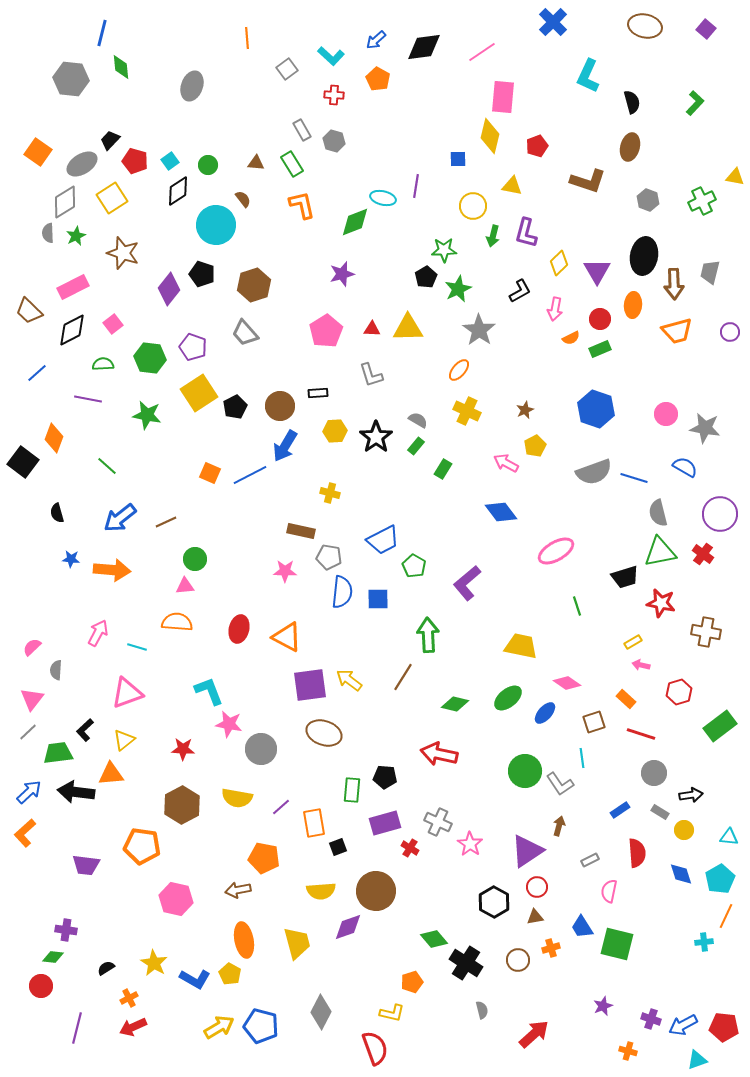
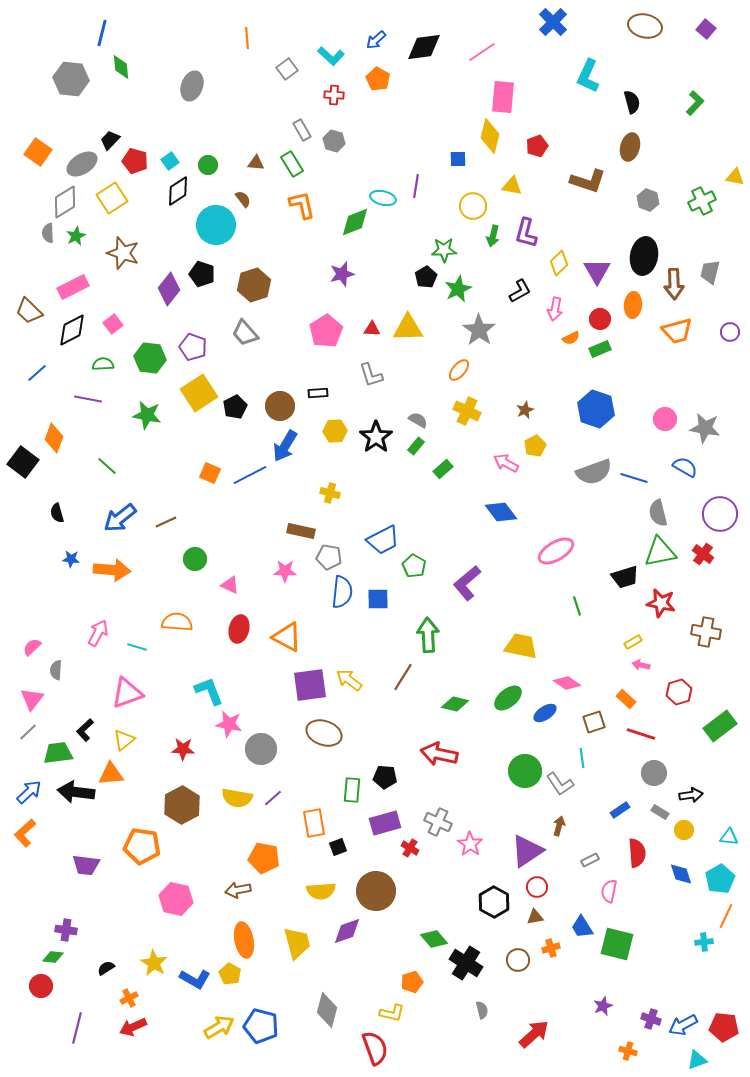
pink circle at (666, 414): moved 1 px left, 5 px down
green rectangle at (443, 469): rotated 18 degrees clockwise
pink triangle at (185, 586): moved 45 px right, 1 px up; rotated 30 degrees clockwise
blue ellipse at (545, 713): rotated 15 degrees clockwise
purple line at (281, 807): moved 8 px left, 9 px up
purple diamond at (348, 927): moved 1 px left, 4 px down
gray diamond at (321, 1012): moved 6 px right, 2 px up; rotated 12 degrees counterclockwise
